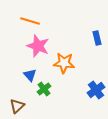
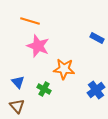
blue rectangle: rotated 48 degrees counterclockwise
orange star: moved 6 px down
blue triangle: moved 12 px left, 7 px down
green cross: rotated 24 degrees counterclockwise
brown triangle: rotated 28 degrees counterclockwise
